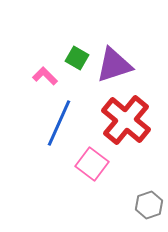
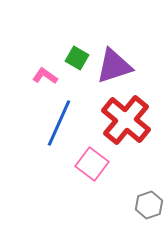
purple triangle: moved 1 px down
pink L-shape: rotated 10 degrees counterclockwise
